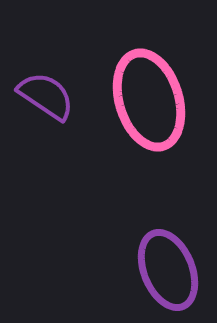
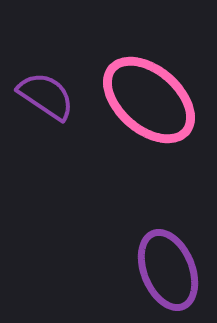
pink ellipse: rotated 32 degrees counterclockwise
